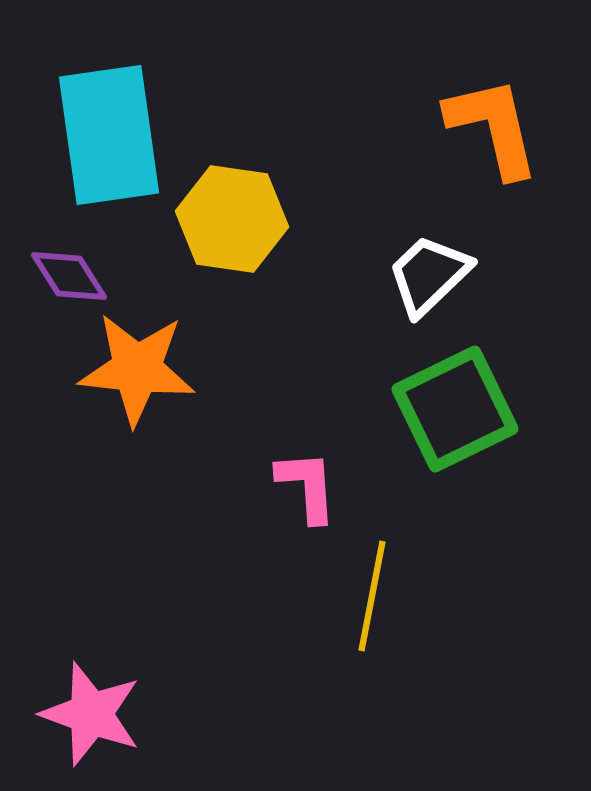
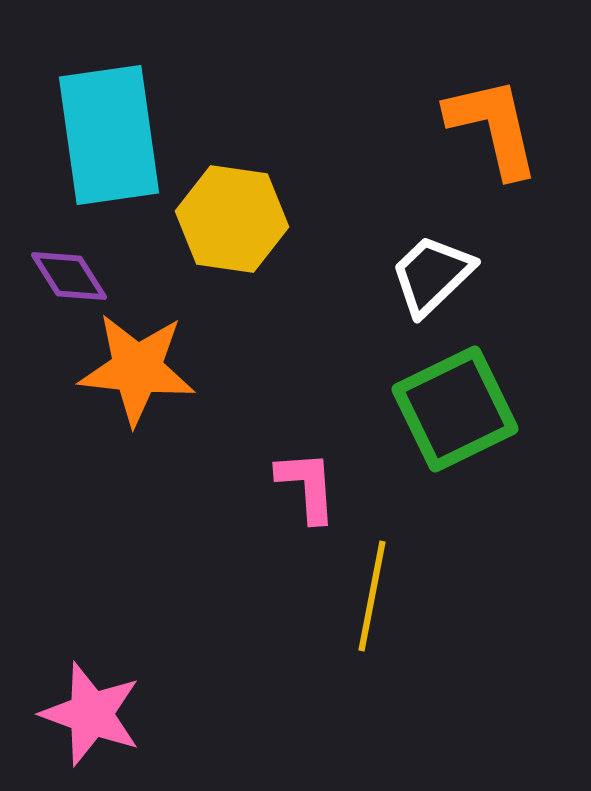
white trapezoid: moved 3 px right
